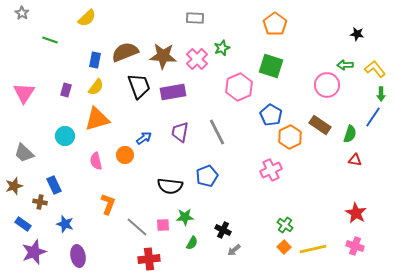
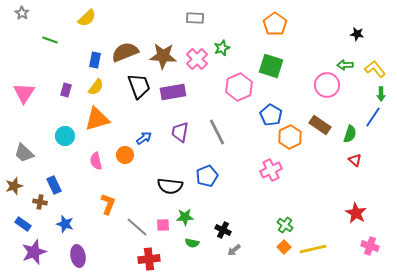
red triangle at (355, 160): rotated 32 degrees clockwise
green semicircle at (192, 243): rotated 72 degrees clockwise
pink cross at (355, 246): moved 15 px right
